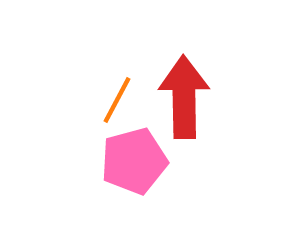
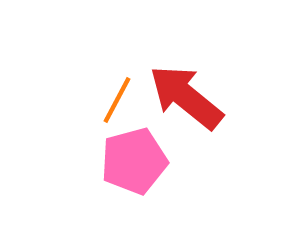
red arrow: moved 2 px right; rotated 50 degrees counterclockwise
